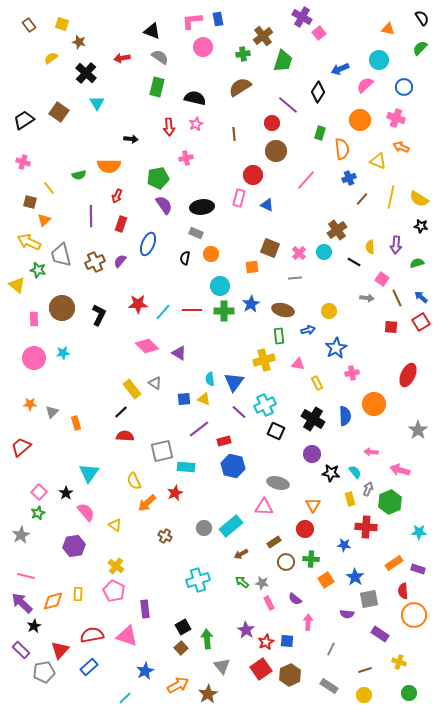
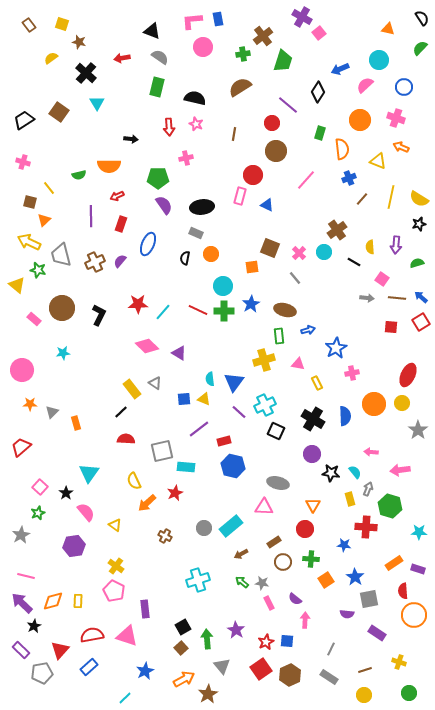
pink star at (196, 124): rotated 24 degrees counterclockwise
brown line at (234, 134): rotated 16 degrees clockwise
green pentagon at (158, 178): rotated 10 degrees clockwise
red arrow at (117, 196): rotated 40 degrees clockwise
pink rectangle at (239, 198): moved 1 px right, 2 px up
black star at (421, 226): moved 2 px left, 2 px up; rotated 24 degrees counterclockwise
gray line at (295, 278): rotated 56 degrees clockwise
cyan circle at (220, 286): moved 3 px right
brown line at (397, 298): rotated 60 degrees counterclockwise
red line at (192, 310): moved 6 px right; rotated 24 degrees clockwise
brown ellipse at (283, 310): moved 2 px right
yellow circle at (329, 311): moved 73 px right, 92 px down
pink rectangle at (34, 319): rotated 48 degrees counterclockwise
pink circle at (34, 358): moved 12 px left, 12 px down
red semicircle at (125, 436): moved 1 px right, 3 px down
pink arrow at (400, 470): rotated 24 degrees counterclockwise
pink square at (39, 492): moved 1 px right, 5 px up
green hexagon at (390, 502): moved 4 px down; rotated 20 degrees counterclockwise
brown circle at (286, 562): moved 3 px left
yellow rectangle at (78, 594): moved 7 px down
pink arrow at (308, 622): moved 3 px left, 2 px up
purple star at (246, 630): moved 10 px left
purple rectangle at (380, 634): moved 3 px left, 1 px up
gray pentagon at (44, 672): moved 2 px left, 1 px down
orange arrow at (178, 685): moved 6 px right, 6 px up
gray rectangle at (329, 686): moved 9 px up
